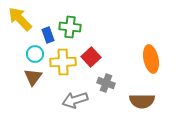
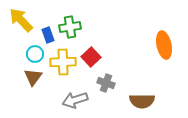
yellow arrow: moved 1 px right, 1 px down
green cross: rotated 15 degrees counterclockwise
orange ellipse: moved 13 px right, 14 px up
